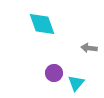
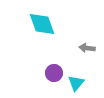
gray arrow: moved 2 px left
